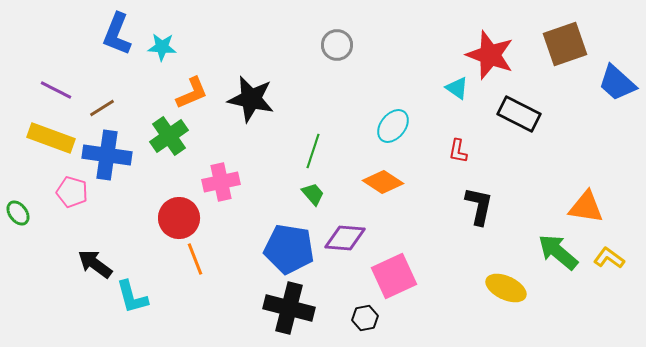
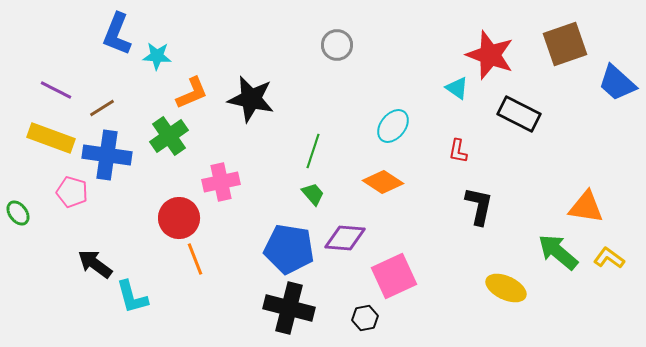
cyan star: moved 5 px left, 9 px down
